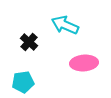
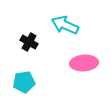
black cross: rotated 12 degrees counterclockwise
cyan pentagon: moved 1 px right
